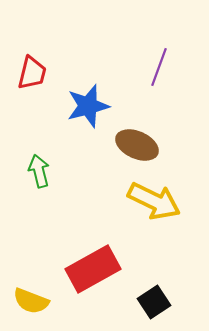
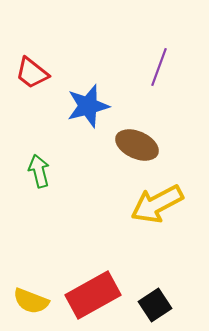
red trapezoid: rotated 114 degrees clockwise
yellow arrow: moved 3 px right, 3 px down; rotated 126 degrees clockwise
red rectangle: moved 26 px down
black square: moved 1 px right, 3 px down
